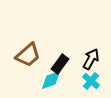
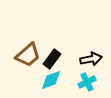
black arrow: rotated 50 degrees clockwise
black rectangle: moved 8 px left, 5 px up
cyan cross: moved 4 px left, 1 px down; rotated 24 degrees clockwise
